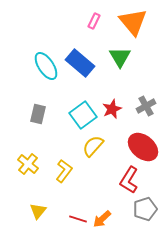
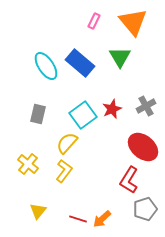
yellow semicircle: moved 26 px left, 3 px up
